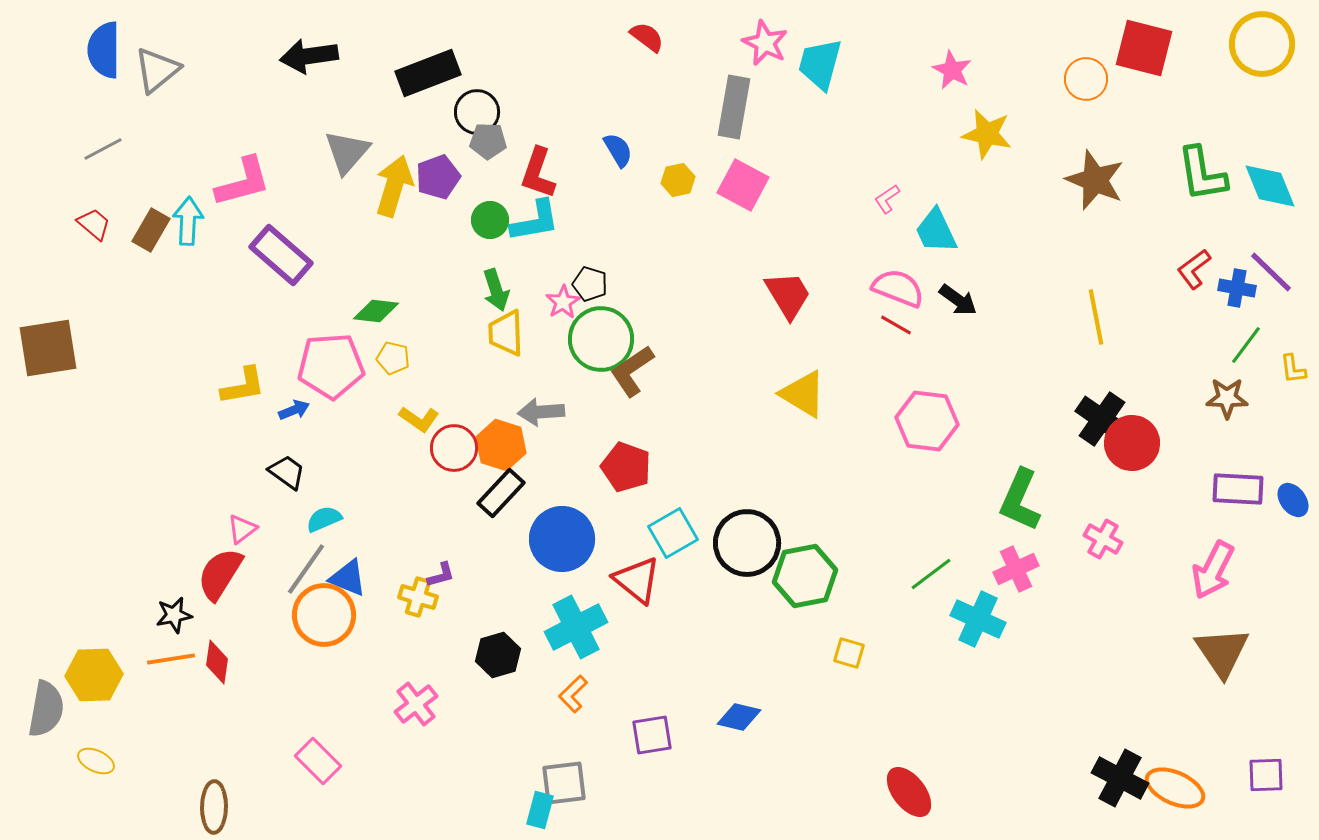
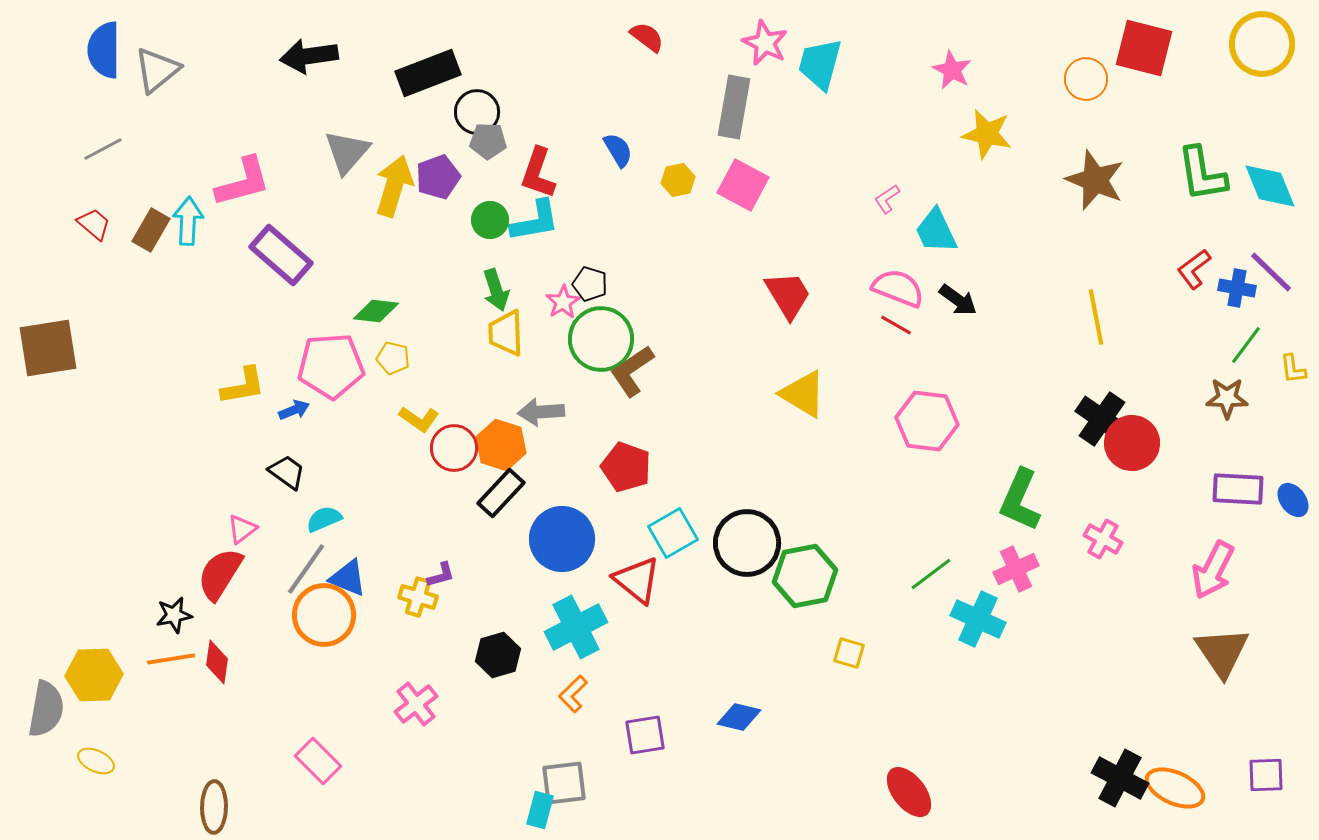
purple square at (652, 735): moved 7 px left
